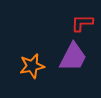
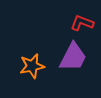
red L-shape: rotated 20 degrees clockwise
